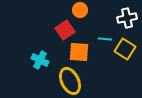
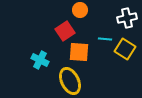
red square: moved 1 px down
